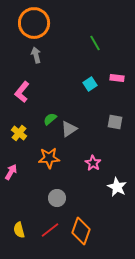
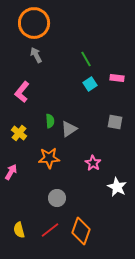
green line: moved 9 px left, 16 px down
gray arrow: rotated 14 degrees counterclockwise
green semicircle: moved 2 px down; rotated 128 degrees clockwise
